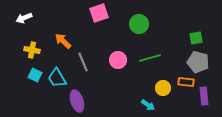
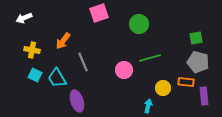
orange arrow: rotated 96 degrees counterclockwise
pink circle: moved 6 px right, 10 px down
cyan arrow: moved 1 px down; rotated 112 degrees counterclockwise
